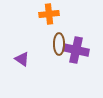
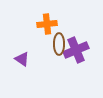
orange cross: moved 2 px left, 10 px down
purple cross: rotated 35 degrees counterclockwise
